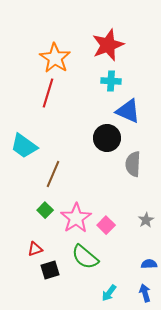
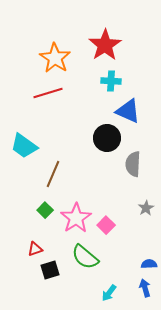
red star: moved 3 px left; rotated 12 degrees counterclockwise
red line: rotated 56 degrees clockwise
gray star: moved 12 px up
blue arrow: moved 5 px up
